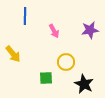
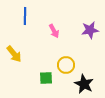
yellow arrow: moved 1 px right
yellow circle: moved 3 px down
